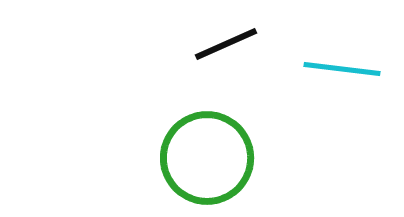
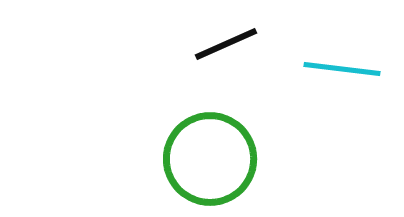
green circle: moved 3 px right, 1 px down
